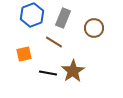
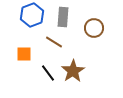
gray rectangle: moved 1 px up; rotated 18 degrees counterclockwise
orange square: rotated 14 degrees clockwise
black line: rotated 42 degrees clockwise
